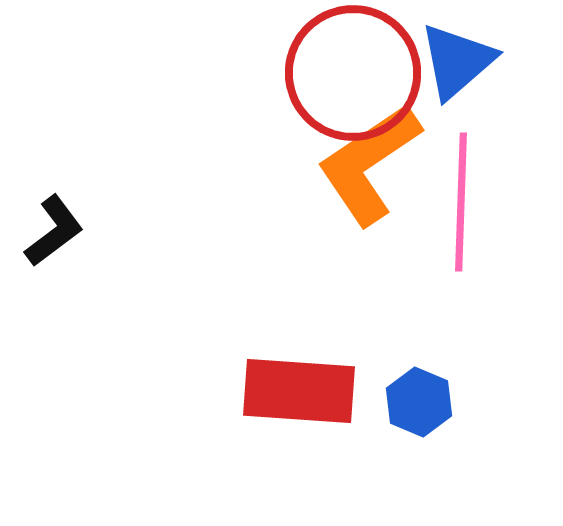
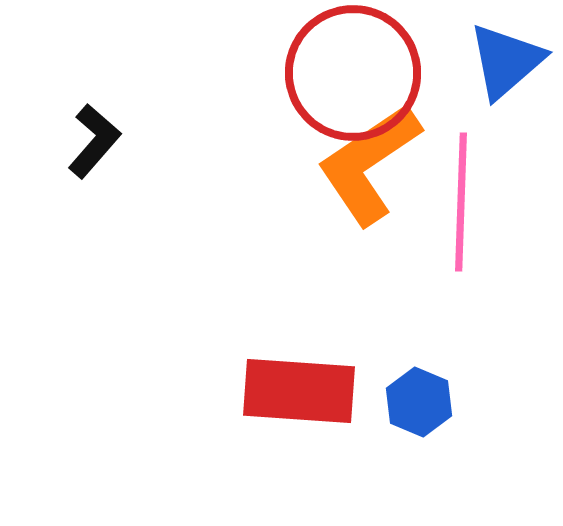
blue triangle: moved 49 px right
black L-shape: moved 40 px right, 90 px up; rotated 12 degrees counterclockwise
